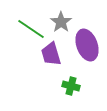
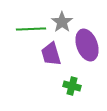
gray star: moved 1 px right
green line: rotated 36 degrees counterclockwise
green cross: moved 1 px right
